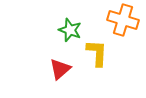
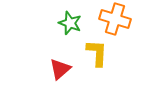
orange cross: moved 8 px left, 1 px up
green star: moved 7 px up
